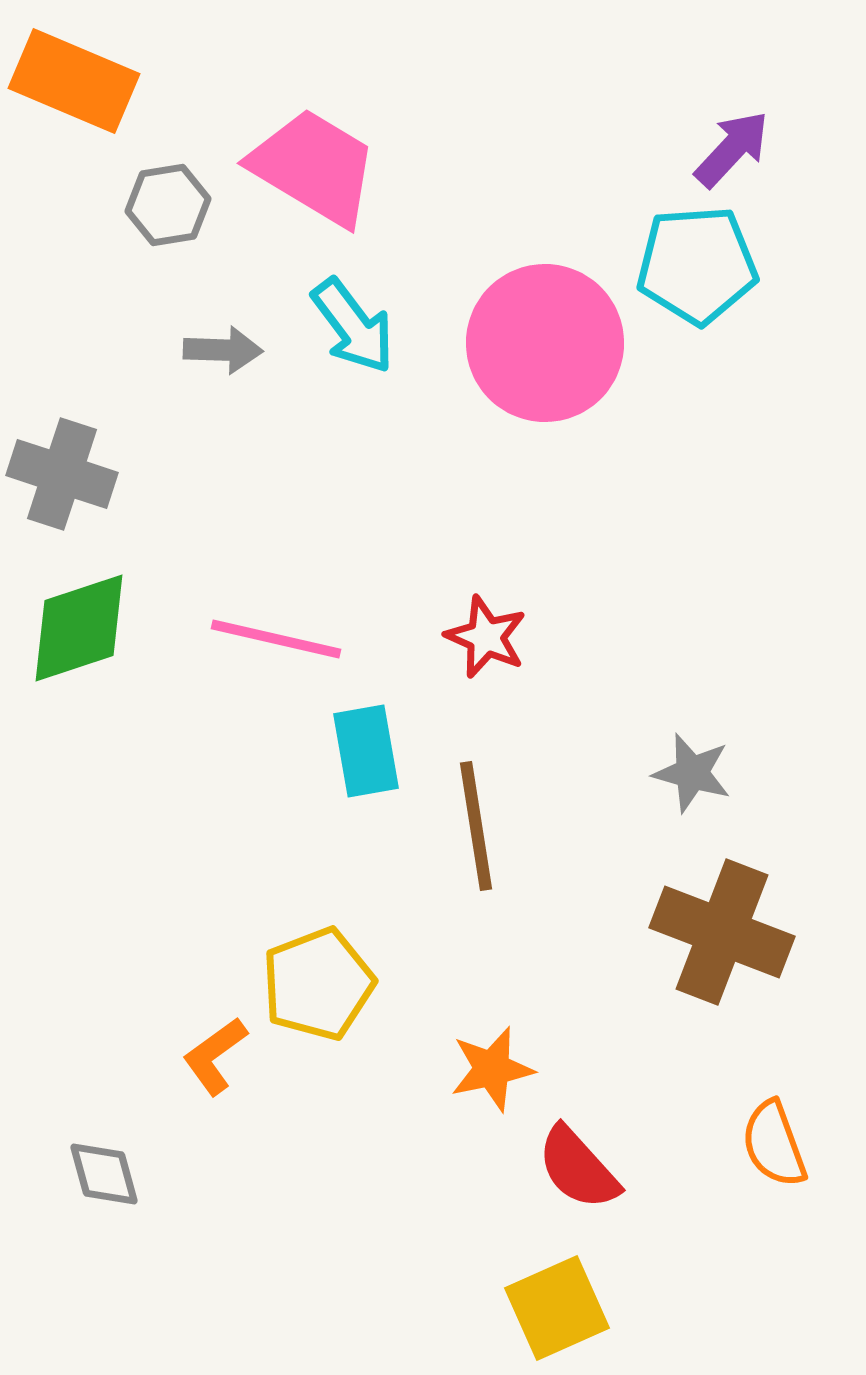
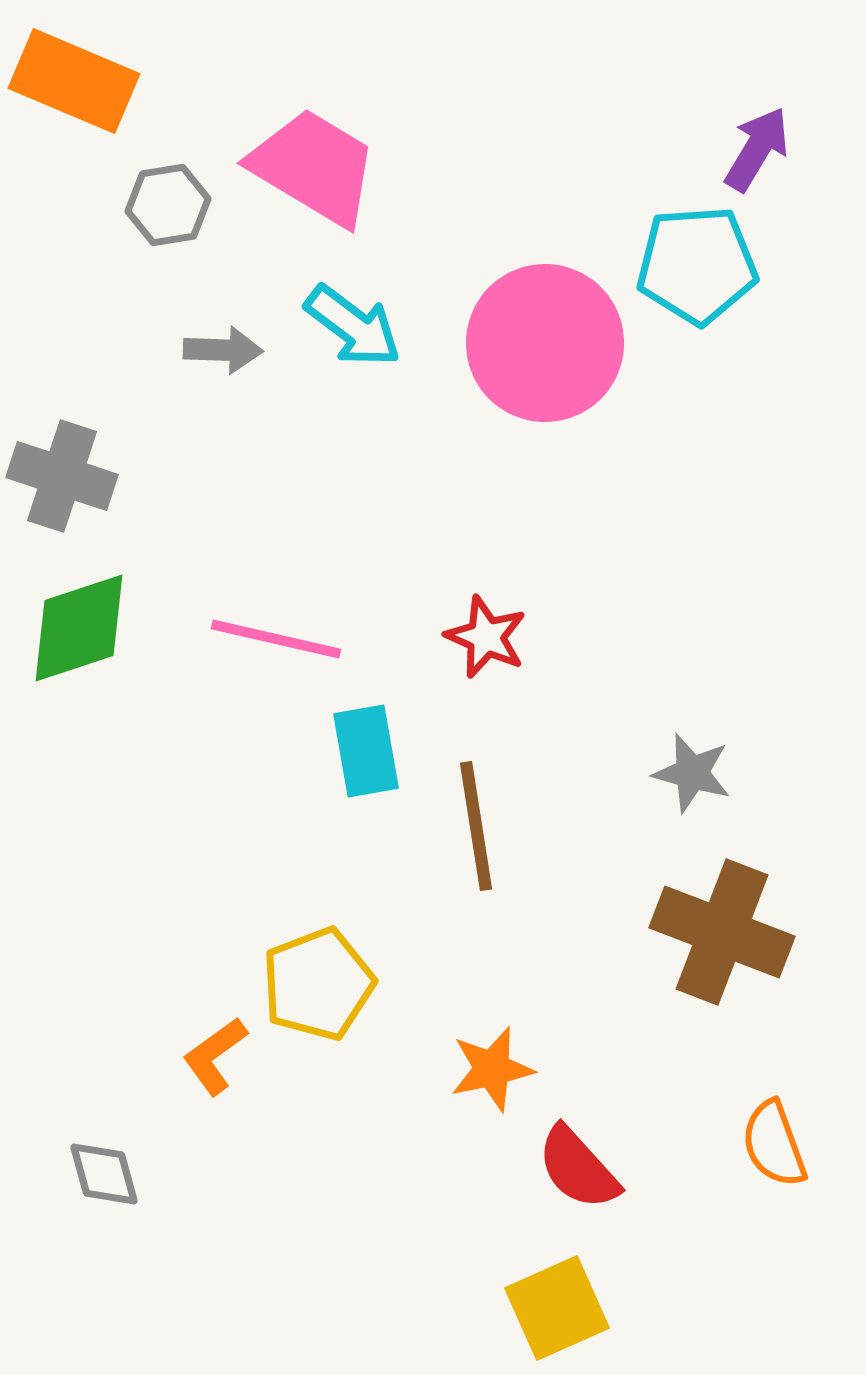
purple arrow: moved 25 px right; rotated 12 degrees counterclockwise
cyan arrow: rotated 16 degrees counterclockwise
gray cross: moved 2 px down
